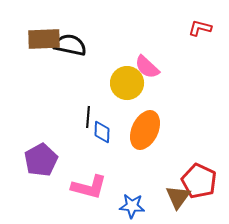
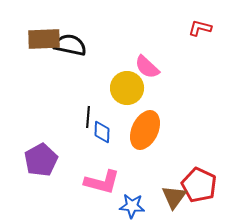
yellow circle: moved 5 px down
red pentagon: moved 4 px down
pink L-shape: moved 13 px right, 5 px up
brown triangle: moved 4 px left
